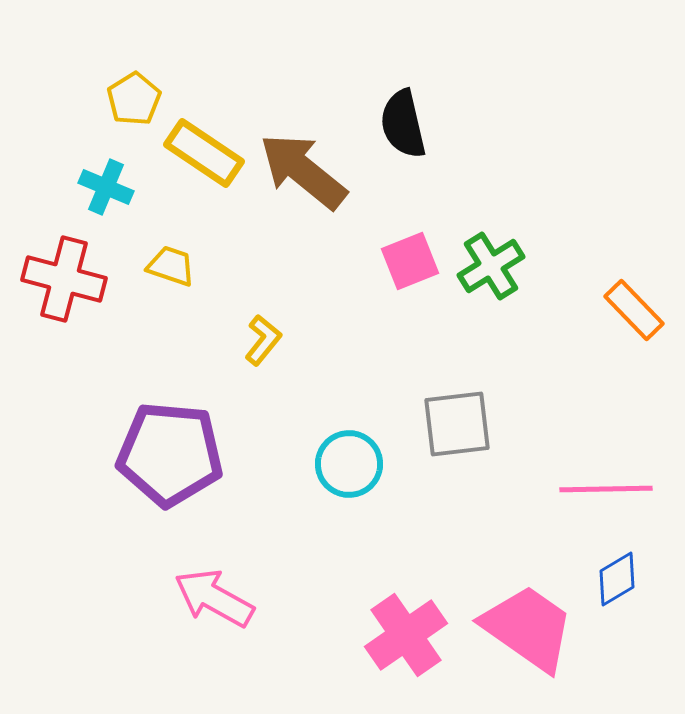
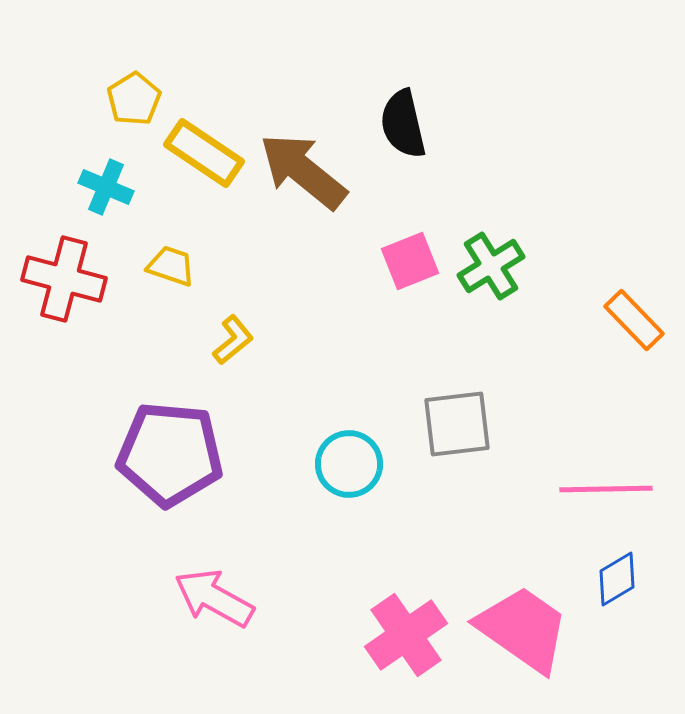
orange rectangle: moved 10 px down
yellow L-shape: moved 30 px left; rotated 12 degrees clockwise
pink trapezoid: moved 5 px left, 1 px down
